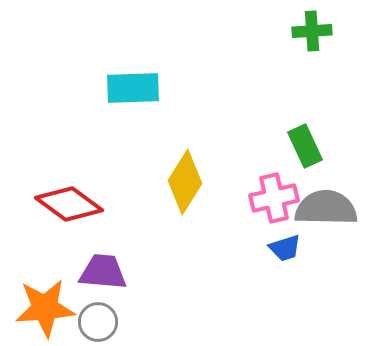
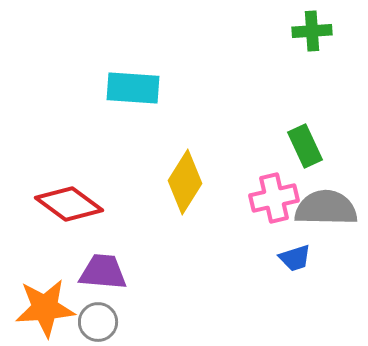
cyan rectangle: rotated 6 degrees clockwise
blue trapezoid: moved 10 px right, 10 px down
